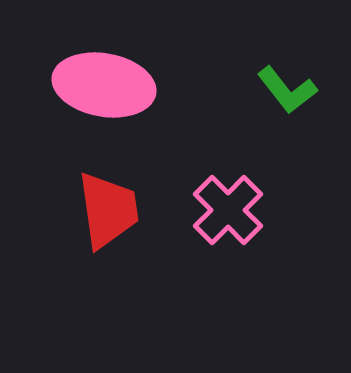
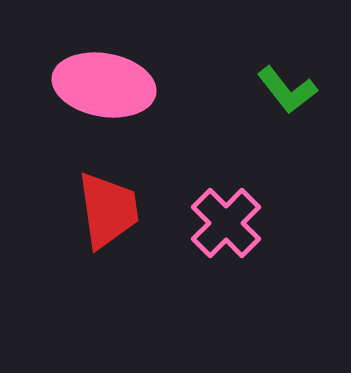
pink cross: moved 2 px left, 13 px down
